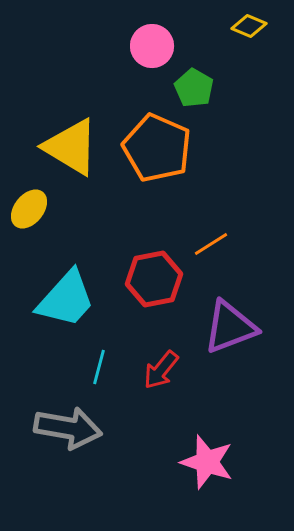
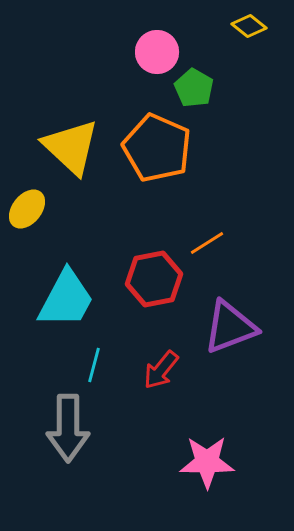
yellow diamond: rotated 16 degrees clockwise
pink circle: moved 5 px right, 6 px down
yellow triangle: rotated 12 degrees clockwise
yellow ellipse: moved 2 px left
orange line: moved 4 px left, 1 px up
cyan trapezoid: rotated 14 degrees counterclockwise
cyan line: moved 5 px left, 2 px up
gray arrow: rotated 80 degrees clockwise
pink star: rotated 18 degrees counterclockwise
